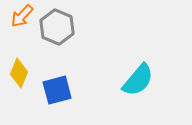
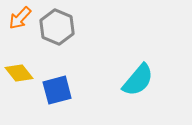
orange arrow: moved 2 px left, 2 px down
yellow diamond: rotated 60 degrees counterclockwise
